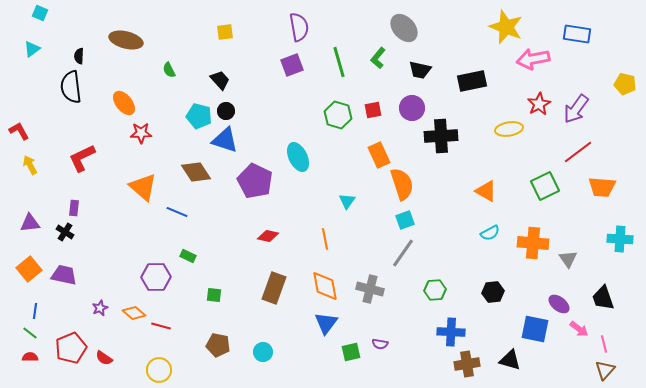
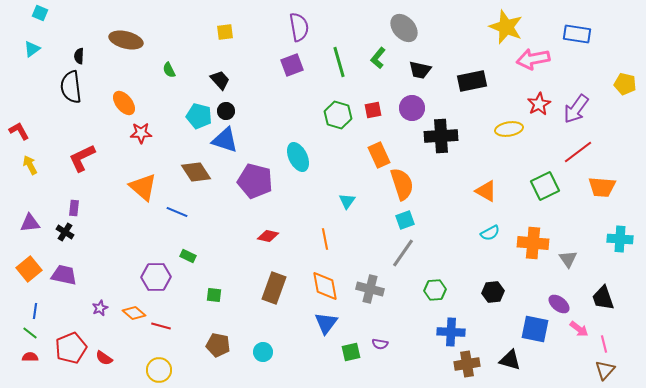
purple pentagon at (255, 181): rotated 12 degrees counterclockwise
